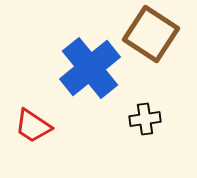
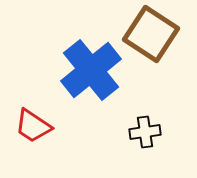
blue cross: moved 1 px right, 2 px down
black cross: moved 13 px down
